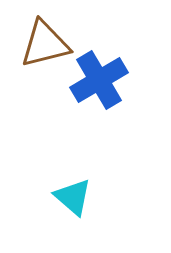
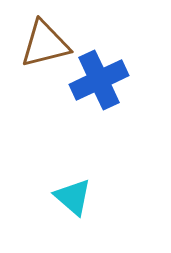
blue cross: rotated 6 degrees clockwise
